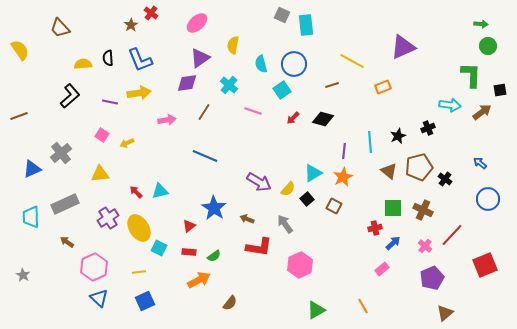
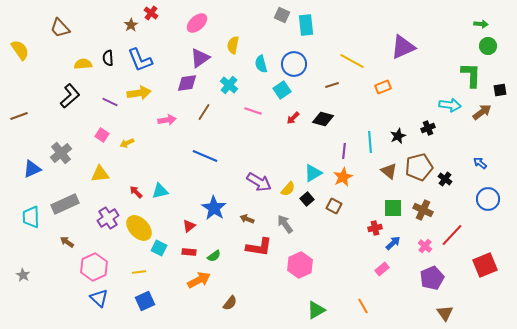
purple line at (110, 102): rotated 14 degrees clockwise
yellow ellipse at (139, 228): rotated 12 degrees counterclockwise
brown triangle at (445, 313): rotated 24 degrees counterclockwise
